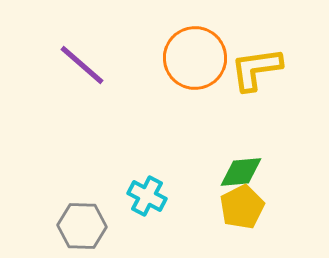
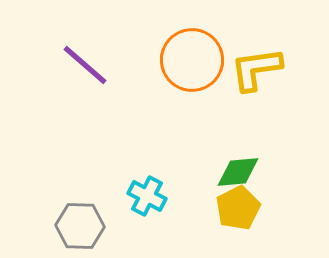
orange circle: moved 3 px left, 2 px down
purple line: moved 3 px right
green diamond: moved 3 px left
yellow pentagon: moved 4 px left, 1 px down
gray hexagon: moved 2 px left
